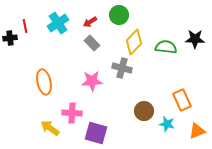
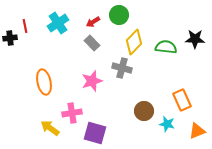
red arrow: moved 3 px right
pink star: rotated 15 degrees counterclockwise
pink cross: rotated 12 degrees counterclockwise
purple square: moved 1 px left
